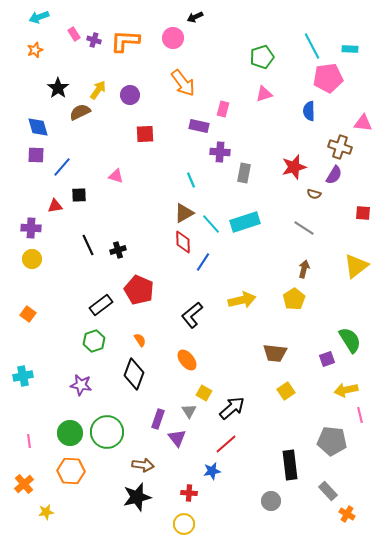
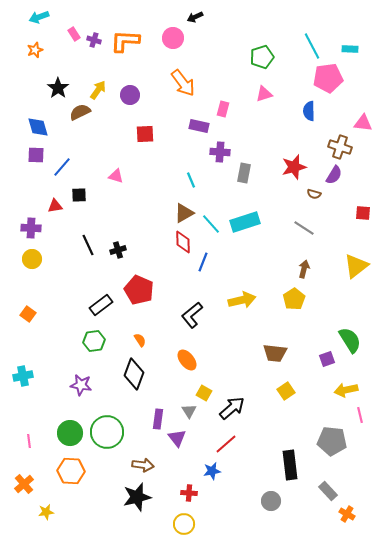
blue line at (203, 262): rotated 12 degrees counterclockwise
green hexagon at (94, 341): rotated 10 degrees clockwise
purple rectangle at (158, 419): rotated 12 degrees counterclockwise
